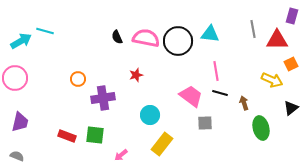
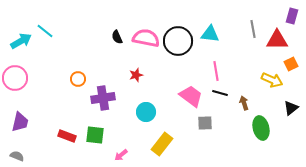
cyan line: rotated 24 degrees clockwise
cyan circle: moved 4 px left, 3 px up
